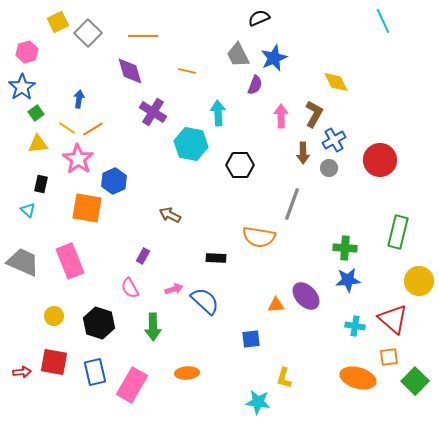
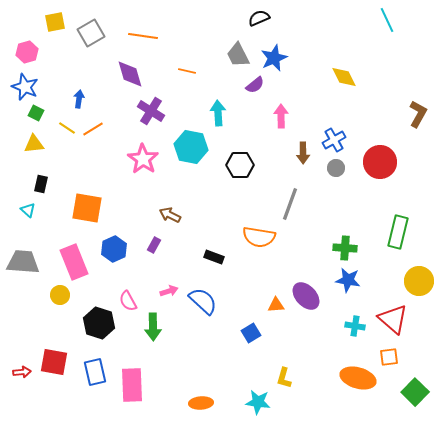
cyan line at (383, 21): moved 4 px right, 1 px up
yellow square at (58, 22): moved 3 px left; rotated 15 degrees clockwise
gray square at (88, 33): moved 3 px right; rotated 16 degrees clockwise
orange line at (143, 36): rotated 8 degrees clockwise
purple diamond at (130, 71): moved 3 px down
yellow diamond at (336, 82): moved 8 px right, 5 px up
purple semicircle at (255, 85): rotated 30 degrees clockwise
blue star at (22, 87): moved 3 px right; rotated 16 degrees counterclockwise
purple cross at (153, 112): moved 2 px left, 1 px up
green square at (36, 113): rotated 28 degrees counterclockwise
brown L-shape at (314, 114): moved 104 px right
yellow triangle at (38, 144): moved 4 px left
cyan hexagon at (191, 144): moved 3 px down
pink star at (78, 159): moved 65 px right
red circle at (380, 160): moved 2 px down
gray circle at (329, 168): moved 7 px right
blue hexagon at (114, 181): moved 68 px down
gray line at (292, 204): moved 2 px left
purple rectangle at (143, 256): moved 11 px right, 11 px up
black rectangle at (216, 258): moved 2 px left, 1 px up; rotated 18 degrees clockwise
pink rectangle at (70, 261): moved 4 px right, 1 px down
gray trapezoid at (23, 262): rotated 20 degrees counterclockwise
blue star at (348, 280): rotated 15 degrees clockwise
pink semicircle at (130, 288): moved 2 px left, 13 px down
pink arrow at (174, 289): moved 5 px left, 2 px down
blue semicircle at (205, 301): moved 2 px left
yellow circle at (54, 316): moved 6 px right, 21 px up
blue square at (251, 339): moved 6 px up; rotated 24 degrees counterclockwise
orange ellipse at (187, 373): moved 14 px right, 30 px down
green square at (415, 381): moved 11 px down
pink rectangle at (132, 385): rotated 32 degrees counterclockwise
